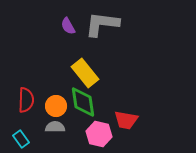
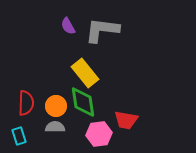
gray L-shape: moved 6 px down
red semicircle: moved 3 px down
pink hexagon: rotated 20 degrees counterclockwise
cyan rectangle: moved 2 px left, 3 px up; rotated 18 degrees clockwise
